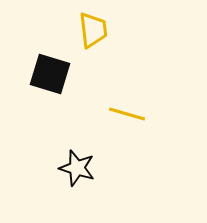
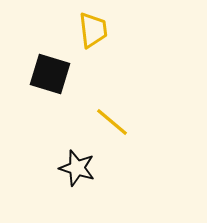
yellow line: moved 15 px left, 8 px down; rotated 24 degrees clockwise
